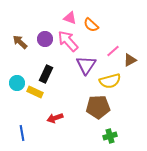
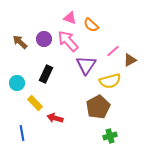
purple circle: moved 1 px left
yellow rectangle: moved 11 px down; rotated 21 degrees clockwise
brown pentagon: rotated 25 degrees counterclockwise
red arrow: rotated 35 degrees clockwise
